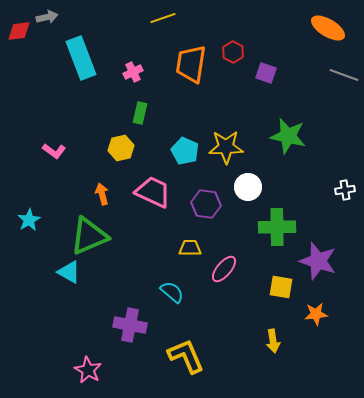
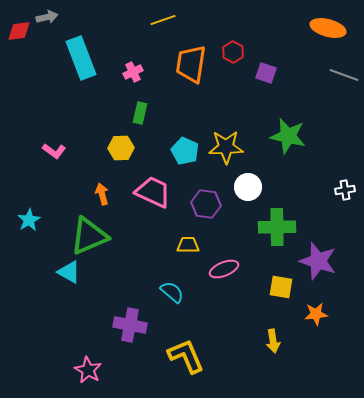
yellow line: moved 2 px down
orange ellipse: rotated 16 degrees counterclockwise
yellow hexagon: rotated 10 degrees clockwise
yellow trapezoid: moved 2 px left, 3 px up
pink ellipse: rotated 28 degrees clockwise
